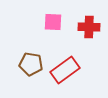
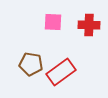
red cross: moved 2 px up
red rectangle: moved 4 px left, 2 px down
